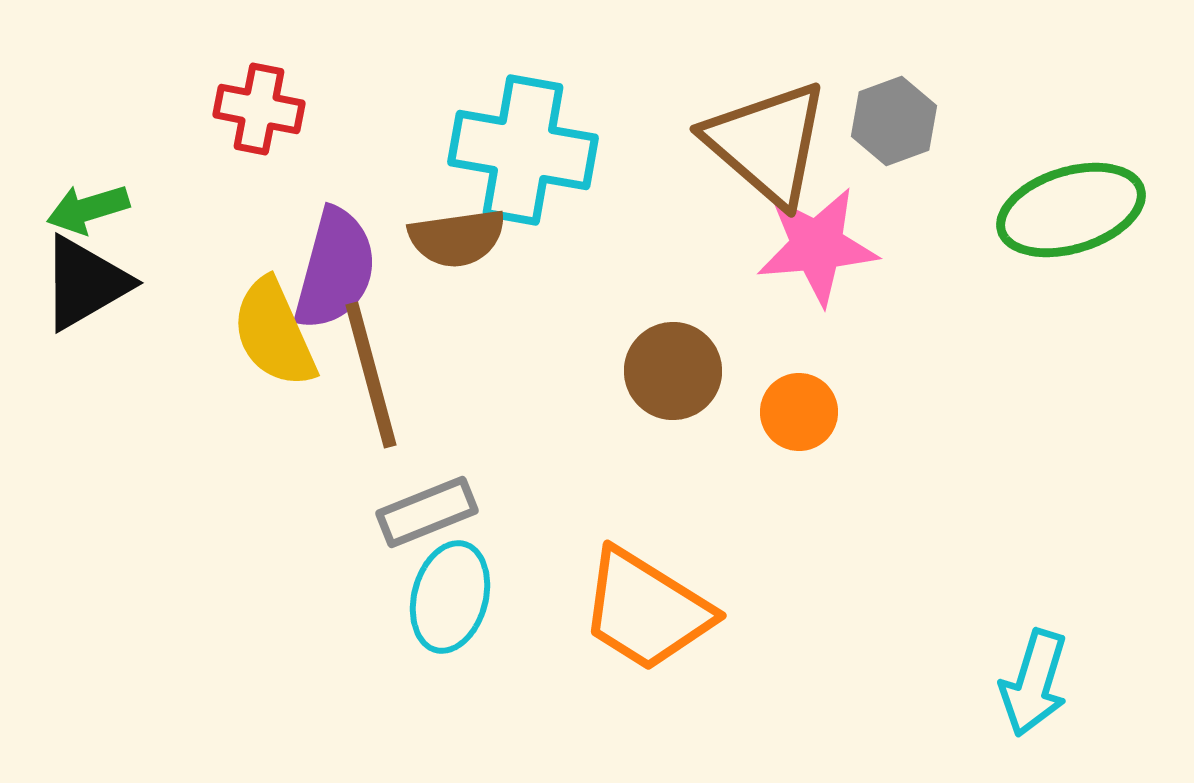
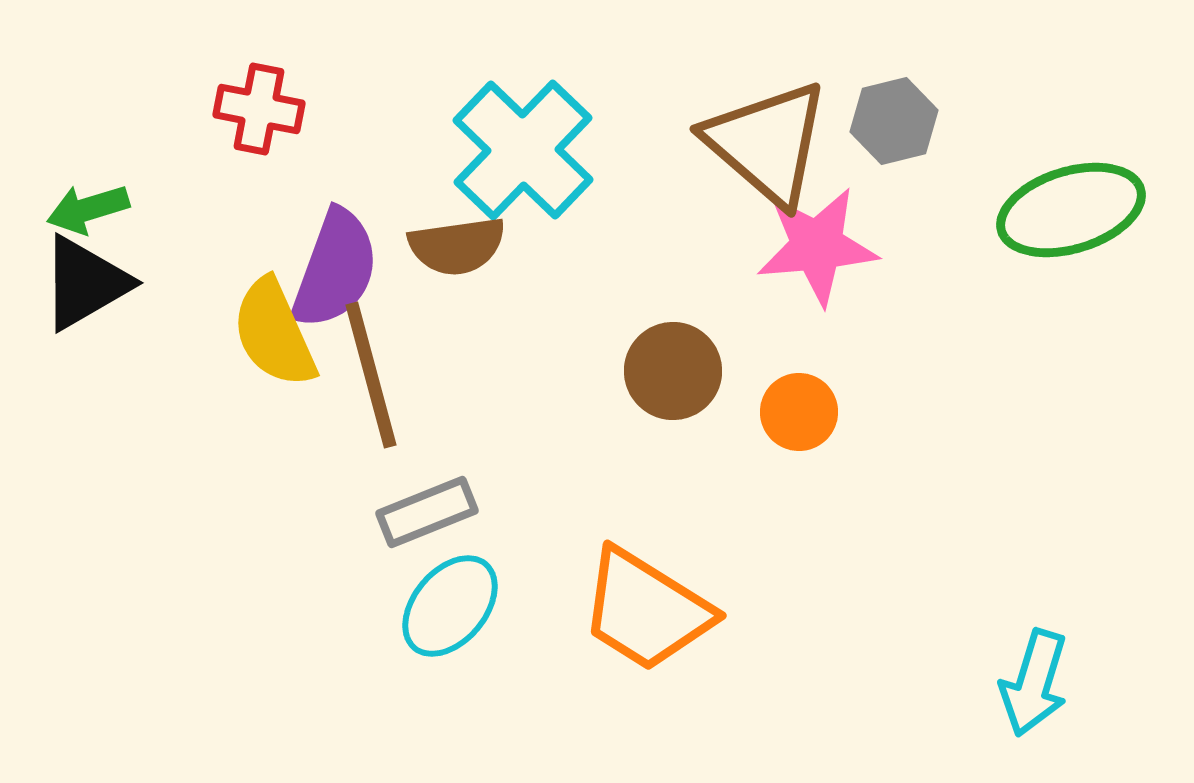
gray hexagon: rotated 6 degrees clockwise
cyan cross: rotated 34 degrees clockwise
brown semicircle: moved 8 px down
purple semicircle: rotated 5 degrees clockwise
cyan ellipse: moved 9 px down; rotated 25 degrees clockwise
